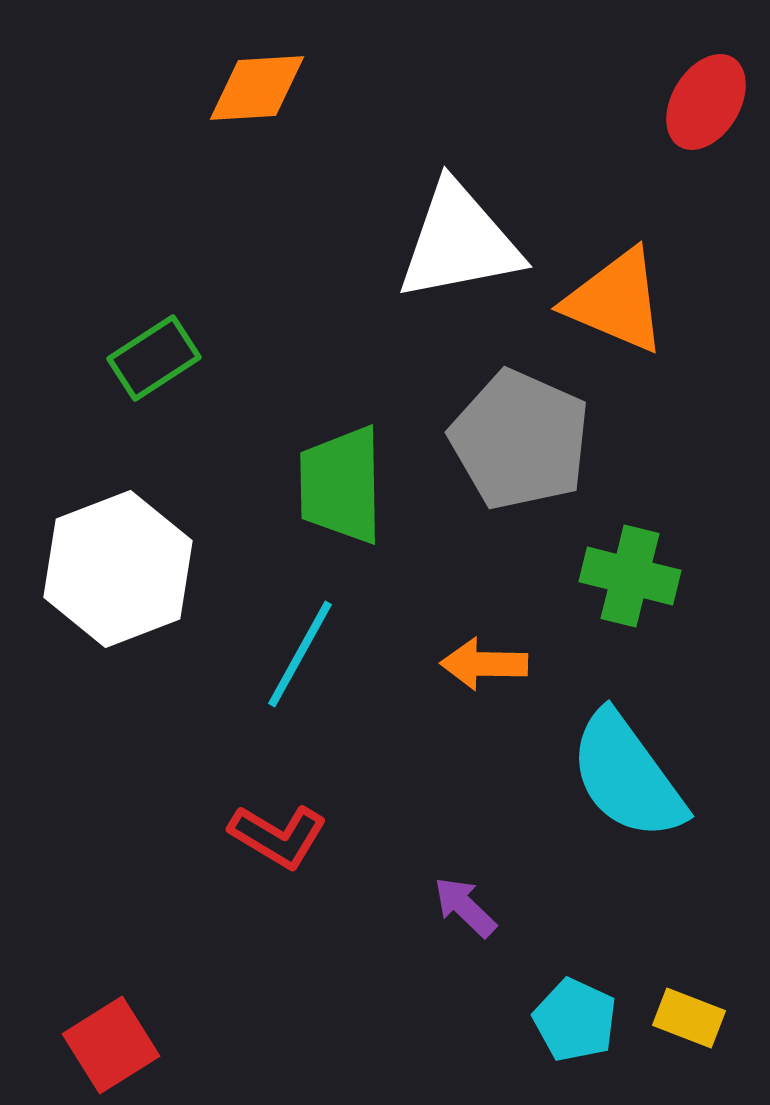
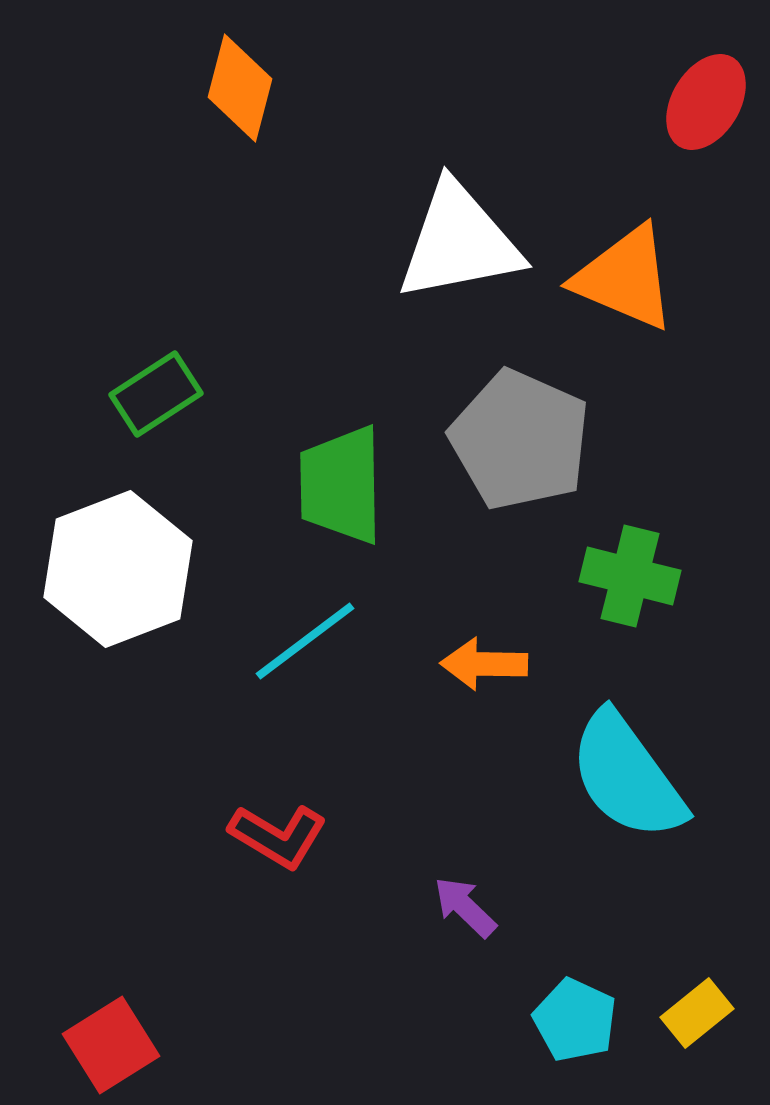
orange diamond: moved 17 px left; rotated 72 degrees counterclockwise
orange triangle: moved 9 px right, 23 px up
green rectangle: moved 2 px right, 36 px down
cyan line: moved 5 px right, 13 px up; rotated 24 degrees clockwise
yellow rectangle: moved 8 px right, 5 px up; rotated 60 degrees counterclockwise
